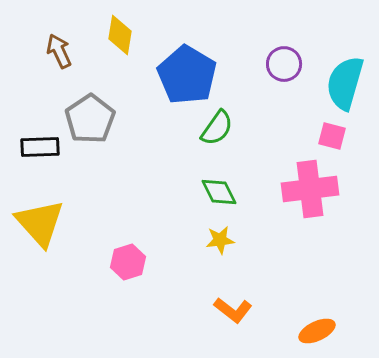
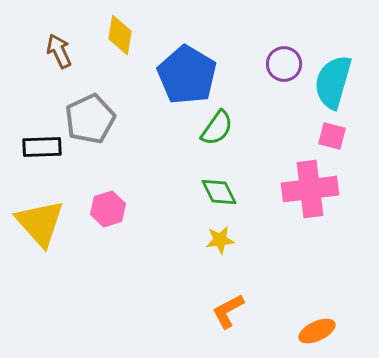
cyan semicircle: moved 12 px left, 1 px up
gray pentagon: rotated 9 degrees clockwise
black rectangle: moved 2 px right
pink hexagon: moved 20 px left, 53 px up
orange L-shape: moved 5 px left, 1 px down; rotated 114 degrees clockwise
